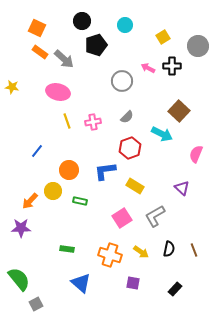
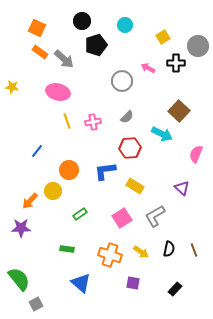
black cross at (172, 66): moved 4 px right, 3 px up
red hexagon at (130, 148): rotated 15 degrees clockwise
green rectangle at (80, 201): moved 13 px down; rotated 48 degrees counterclockwise
